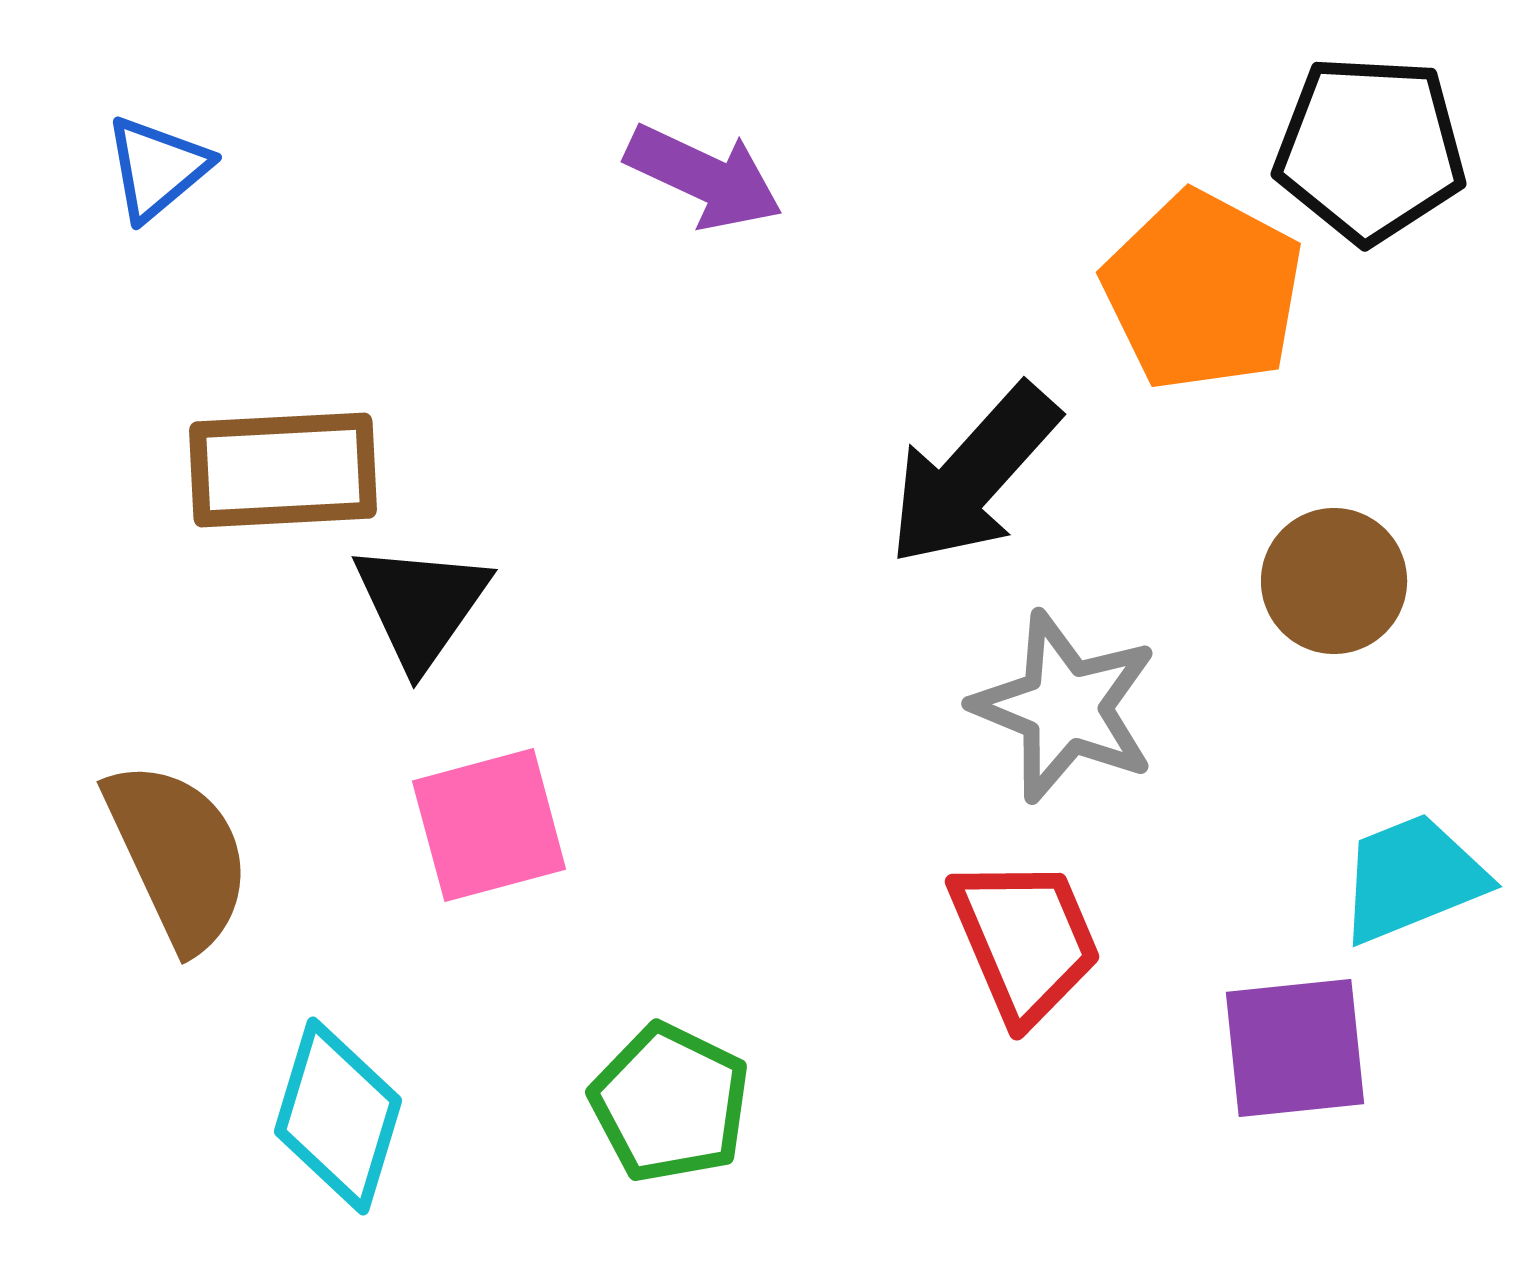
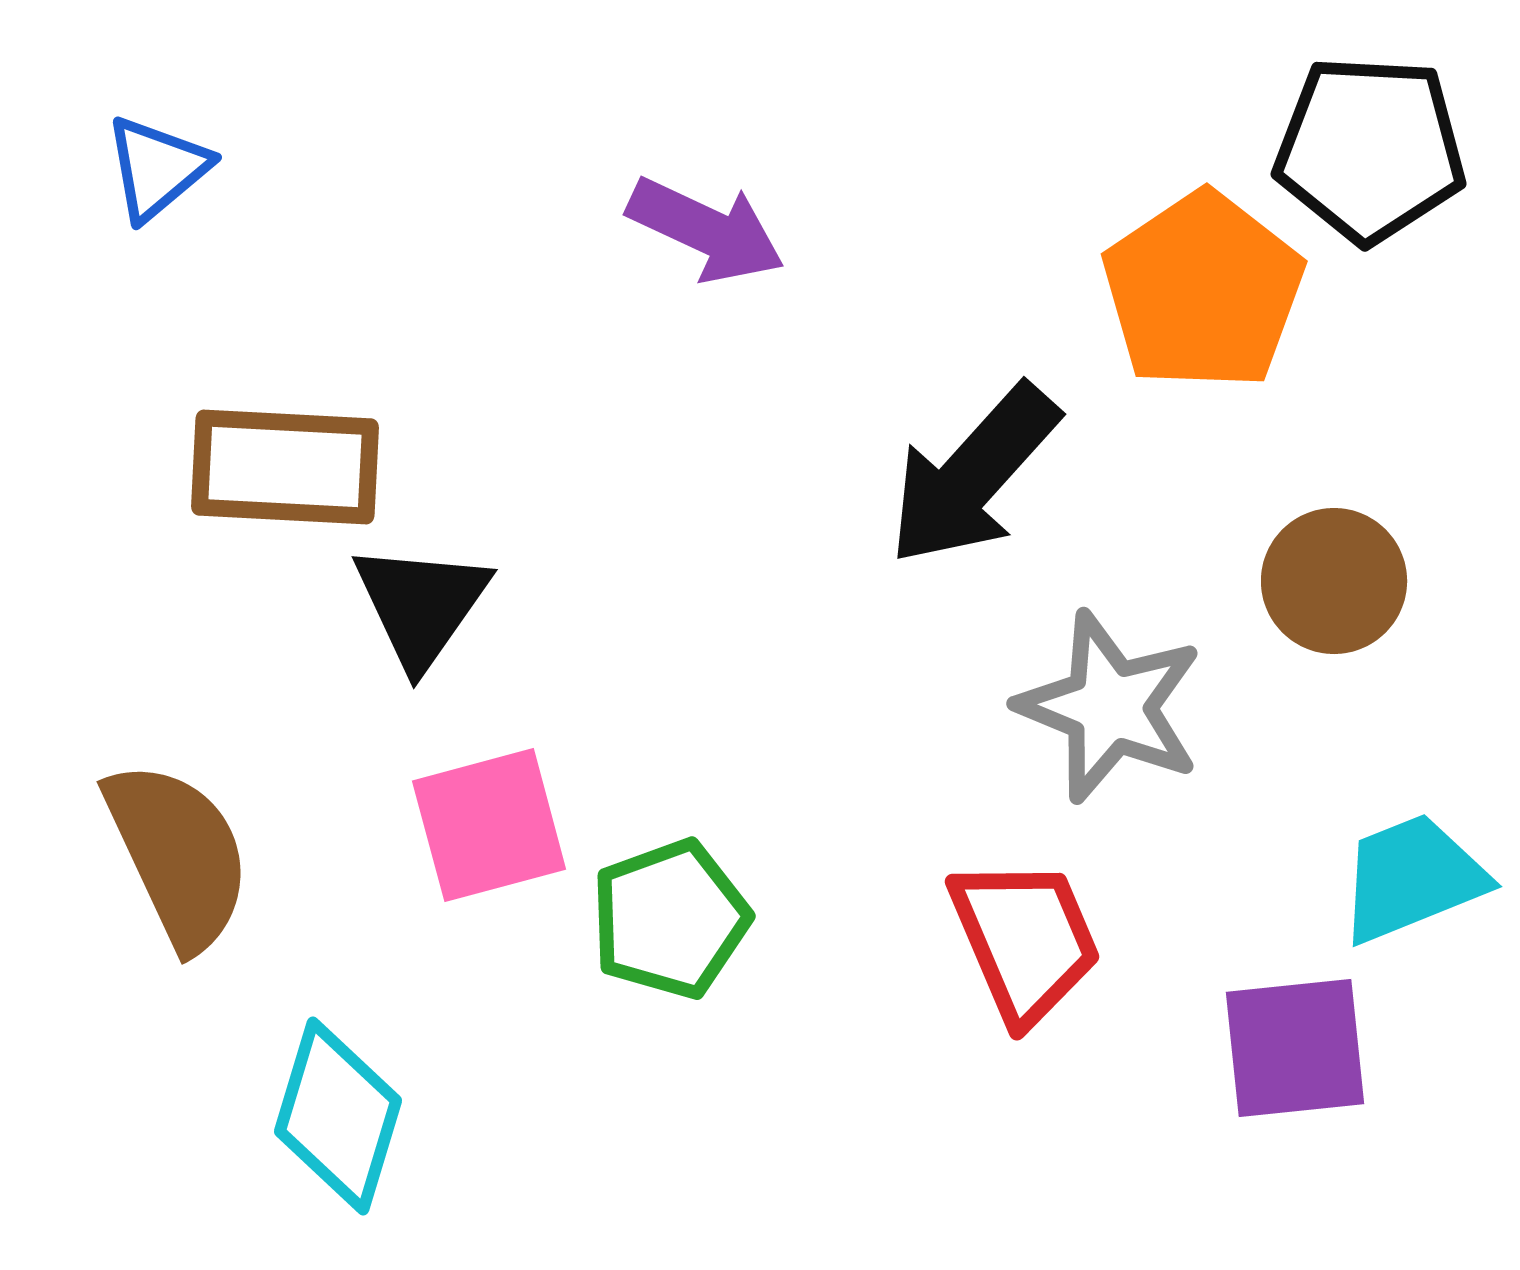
purple arrow: moved 2 px right, 53 px down
orange pentagon: rotated 10 degrees clockwise
brown rectangle: moved 2 px right, 3 px up; rotated 6 degrees clockwise
gray star: moved 45 px right
green pentagon: moved 184 px up; rotated 26 degrees clockwise
